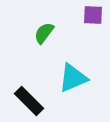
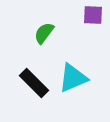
black rectangle: moved 5 px right, 18 px up
